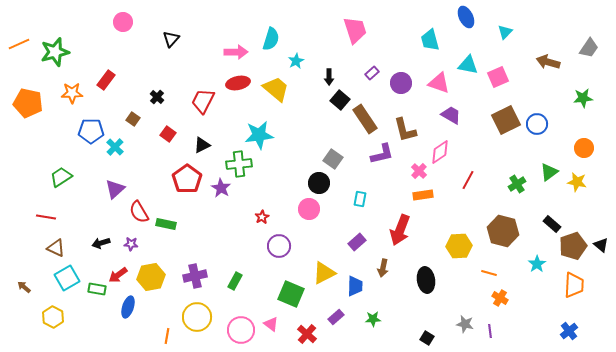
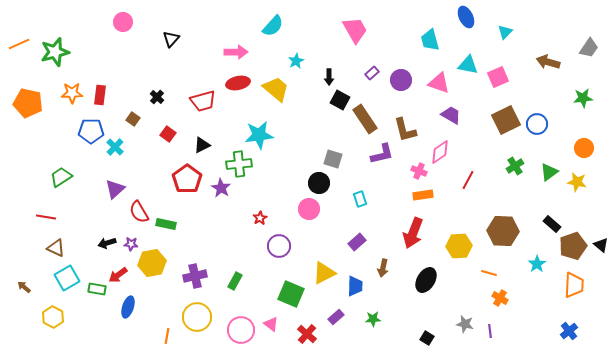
pink trapezoid at (355, 30): rotated 12 degrees counterclockwise
cyan semicircle at (271, 39): moved 2 px right, 13 px up; rotated 25 degrees clockwise
red rectangle at (106, 80): moved 6 px left, 15 px down; rotated 30 degrees counterclockwise
purple circle at (401, 83): moved 3 px up
black square at (340, 100): rotated 12 degrees counterclockwise
red trapezoid at (203, 101): rotated 132 degrees counterclockwise
gray square at (333, 159): rotated 18 degrees counterclockwise
pink cross at (419, 171): rotated 21 degrees counterclockwise
green cross at (517, 184): moved 2 px left, 18 px up
cyan rectangle at (360, 199): rotated 28 degrees counterclockwise
red star at (262, 217): moved 2 px left, 1 px down
red arrow at (400, 230): moved 13 px right, 3 px down
brown hexagon at (503, 231): rotated 12 degrees counterclockwise
black arrow at (101, 243): moved 6 px right
yellow hexagon at (151, 277): moved 1 px right, 14 px up
black ellipse at (426, 280): rotated 40 degrees clockwise
